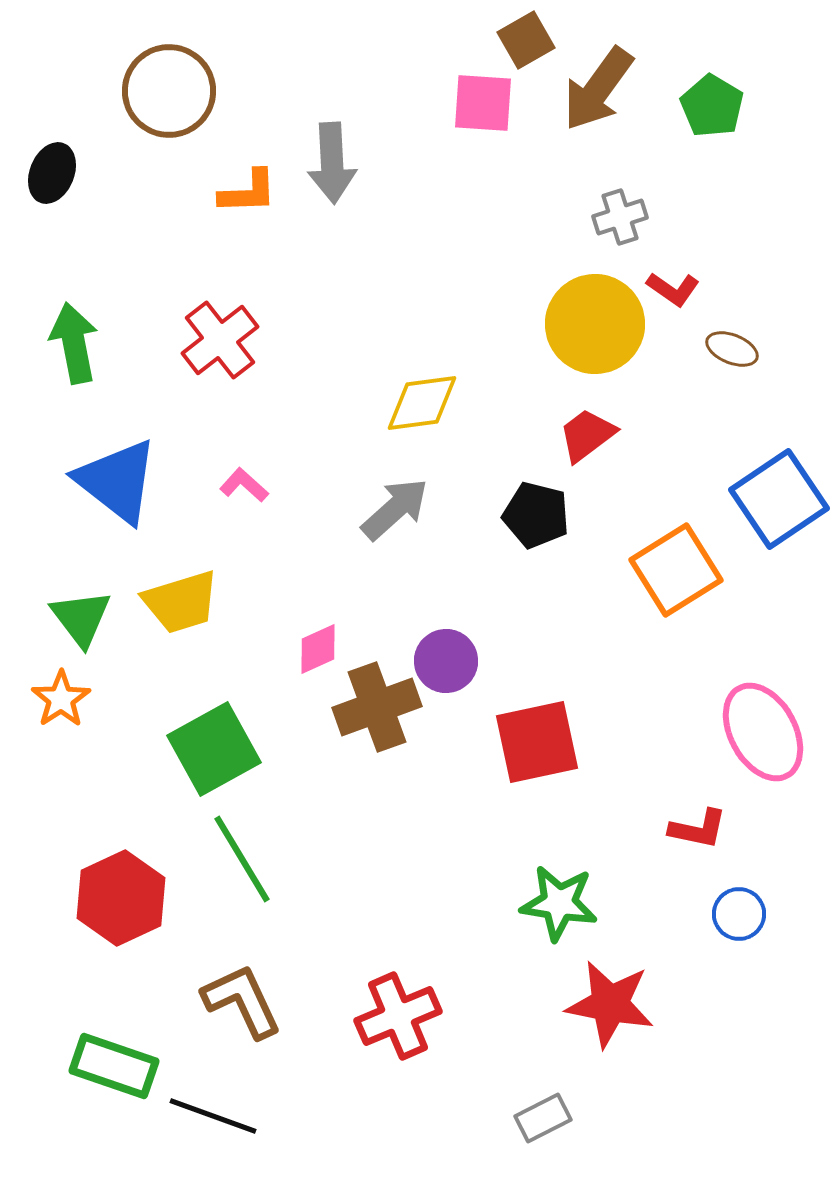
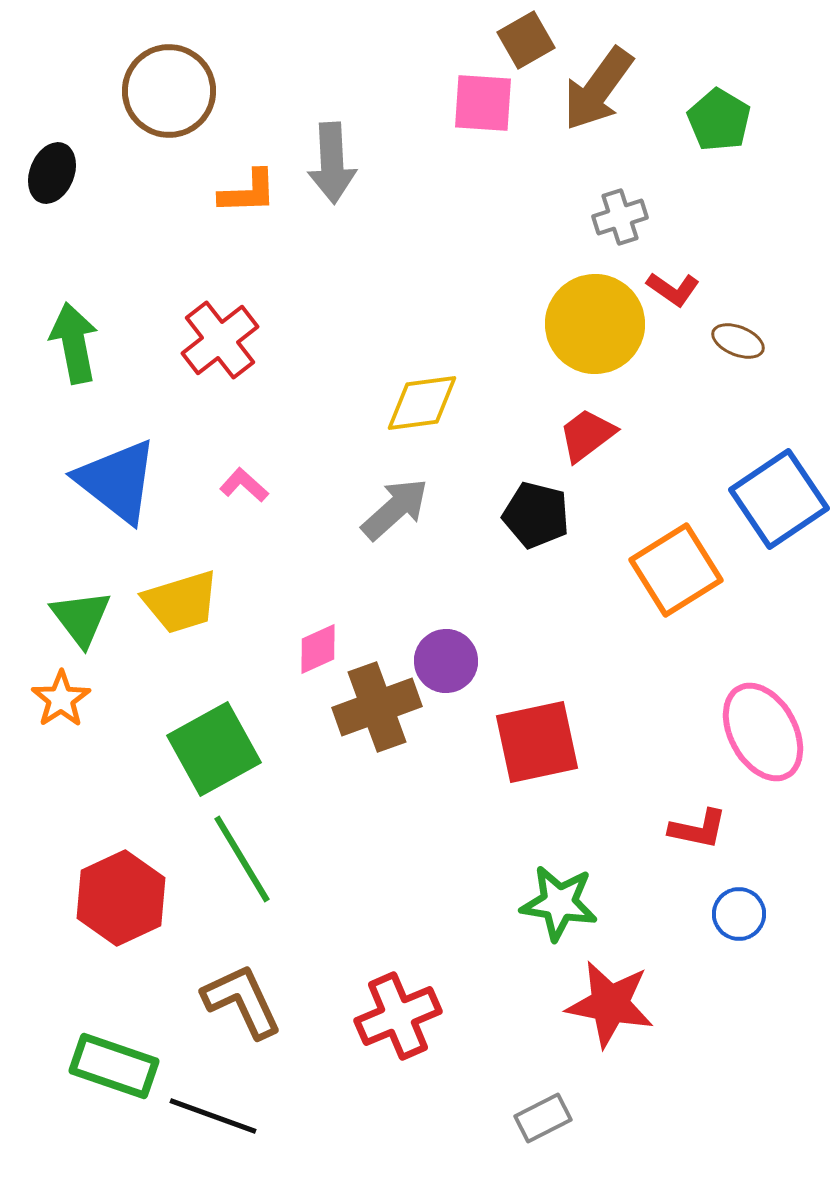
green pentagon at (712, 106): moved 7 px right, 14 px down
brown ellipse at (732, 349): moved 6 px right, 8 px up
